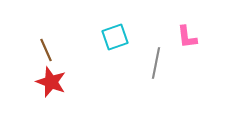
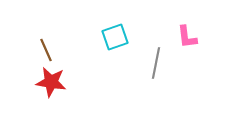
red star: rotated 12 degrees counterclockwise
